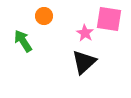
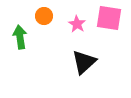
pink square: moved 1 px up
pink star: moved 8 px left, 9 px up
green arrow: moved 3 px left, 4 px up; rotated 25 degrees clockwise
